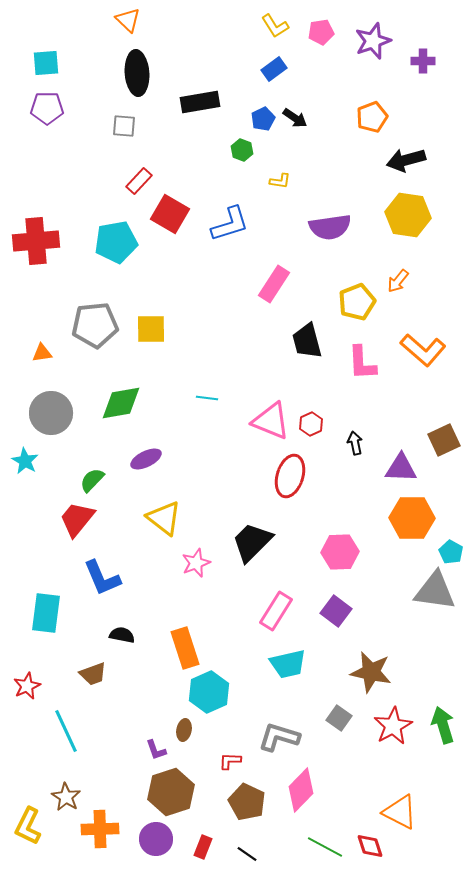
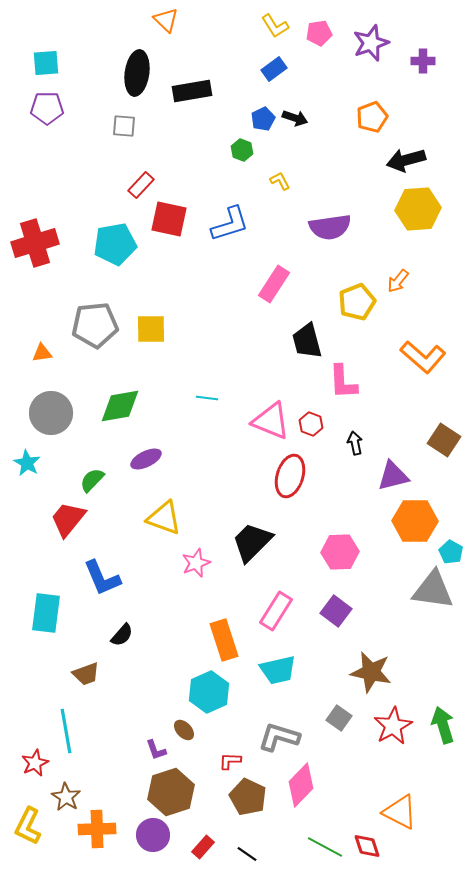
orange triangle at (128, 20): moved 38 px right
pink pentagon at (321, 32): moved 2 px left, 1 px down
purple star at (373, 41): moved 2 px left, 2 px down
black ellipse at (137, 73): rotated 12 degrees clockwise
black rectangle at (200, 102): moved 8 px left, 11 px up
black arrow at (295, 118): rotated 15 degrees counterclockwise
red rectangle at (139, 181): moved 2 px right, 4 px down
yellow L-shape at (280, 181): rotated 125 degrees counterclockwise
red square at (170, 214): moved 1 px left, 5 px down; rotated 18 degrees counterclockwise
yellow hexagon at (408, 215): moved 10 px right, 6 px up; rotated 12 degrees counterclockwise
red cross at (36, 241): moved 1 px left, 2 px down; rotated 12 degrees counterclockwise
cyan pentagon at (116, 242): moved 1 px left, 2 px down
orange L-shape at (423, 350): moved 7 px down
pink L-shape at (362, 363): moved 19 px left, 19 px down
green diamond at (121, 403): moved 1 px left, 3 px down
red hexagon at (311, 424): rotated 15 degrees counterclockwise
brown square at (444, 440): rotated 32 degrees counterclockwise
cyan star at (25, 461): moved 2 px right, 2 px down
purple triangle at (401, 468): moved 8 px left, 8 px down; rotated 16 degrees counterclockwise
yellow triangle at (164, 518): rotated 18 degrees counterclockwise
orange hexagon at (412, 518): moved 3 px right, 3 px down
red trapezoid at (77, 519): moved 9 px left
gray triangle at (435, 591): moved 2 px left, 1 px up
black semicircle at (122, 635): rotated 120 degrees clockwise
orange rectangle at (185, 648): moved 39 px right, 8 px up
cyan trapezoid at (288, 664): moved 10 px left, 6 px down
brown trapezoid at (93, 674): moved 7 px left
red star at (27, 686): moved 8 px right, 77 px down
brown ellipse at (184, 730): rotated 55 degrees counterclockwise
cyan line at (66, 731): rotated 15 degrees clockwise
pink diamond at (301, 790): moved 5 px up
brown pentagon at (247, 802): moved 1 px right, 5 px up
orange cross at (100, 829): moved 3 px left
purple circle at (156, 839): moved 3 px left, 4 px up
red diamond at (370, 846): moved 3 px left
red rectangle at (203, 847): rotated 20 degrees clockwise
